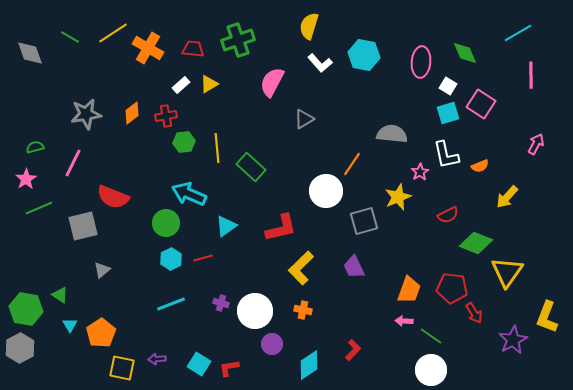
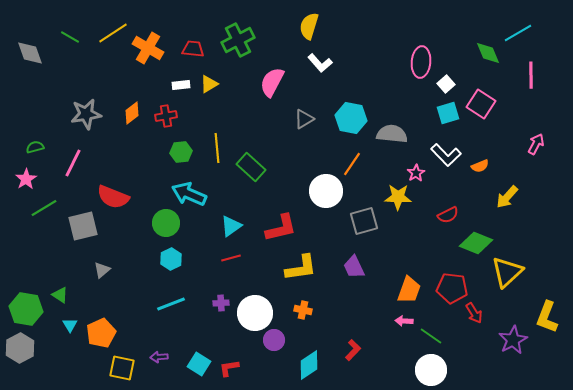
green cross at (238, 40): rotated 8 degrees counterclockwise
green diamond at (465, 53): moved 23 px right
cyan hexagon at (364, 55): moved 13 px left, 63 px down
white rectangle at (181, 85): rotated 36 degrees clockwise
white square at (448, 86): moved 2 px left, 2 px up; rotated 18 degrees clockwise
green hexagon at (184, 142): moved 3 px left, 10 px down
white L-shape at (446, 155): rotated 32 degrees counterclockwise
pink star at (420, 172): moved 4 px left, 1 px down
yellow star at (398, 197): rotated 24 degrees clockwise
green line at (39, 208): moved 5 px right; rotated 8 degrees counterclockwise
cyan triangle at (226, 226): moved 5 px right
red line at (203, 258): moved 28 px right
yellow L-shape at (301, 268): rotated 144 degrees counterclockwise
yellow triangle at (507, 272): rotated 12 degrees clockwise
purple cross at (221, 303): rotated 21 degrees counterclockwise
white circle at (255, 311): moved 2 px down
orange pentagon at (101, 333): rotated 8 degrees clockwise
purple circle at (272, 344): moved 2 px right, 4 px up
purple arrow at (157, 359): moved 2 px right, 2 px up
